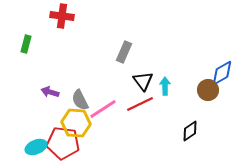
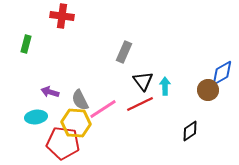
cyan ellipse: moved 30 px up; rotated 15 degrees clockwise
